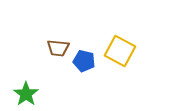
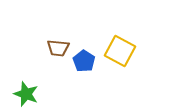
blue pentagon: rotated 20 degrees clockwise
green star: rotated 15 degrees counterclockwise
